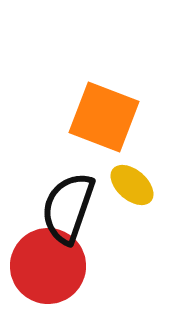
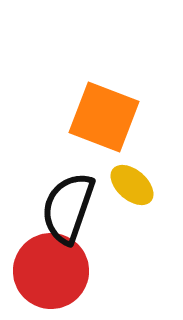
red circle: moved 3 px right, 5 px down
